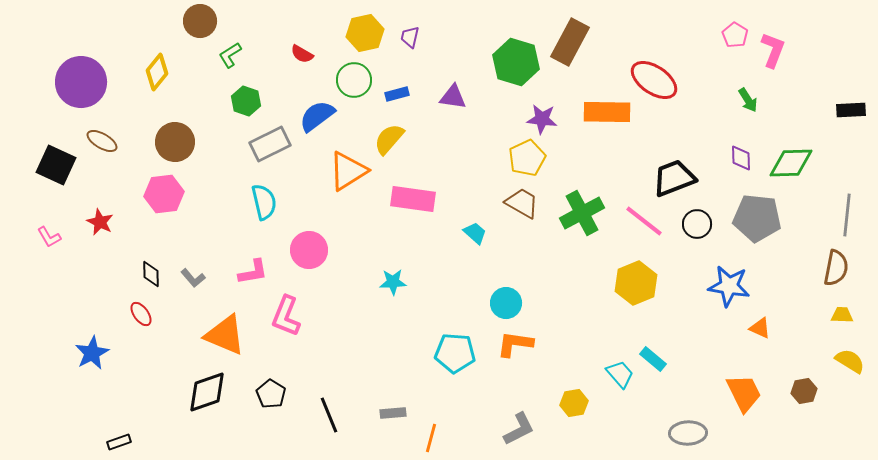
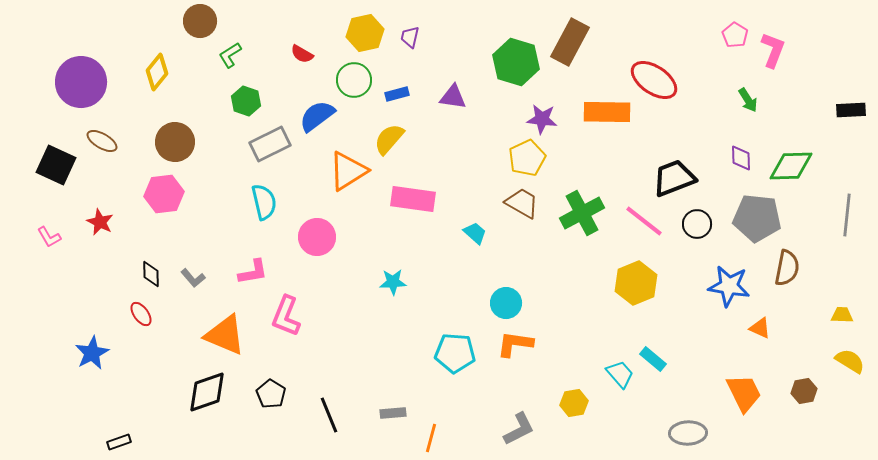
green diamond at (791, 163): moved 3 px down
pink circle at (309, 250): moved 8 px right, 13 px up
brown semicircle at (836, 268): moved 49 px left
